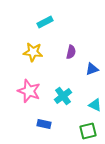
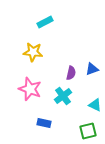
purple semicircle: moved 21 px down
pink star: moved 1 px right, 2 px up
blue rectangle: moved 1 px up
